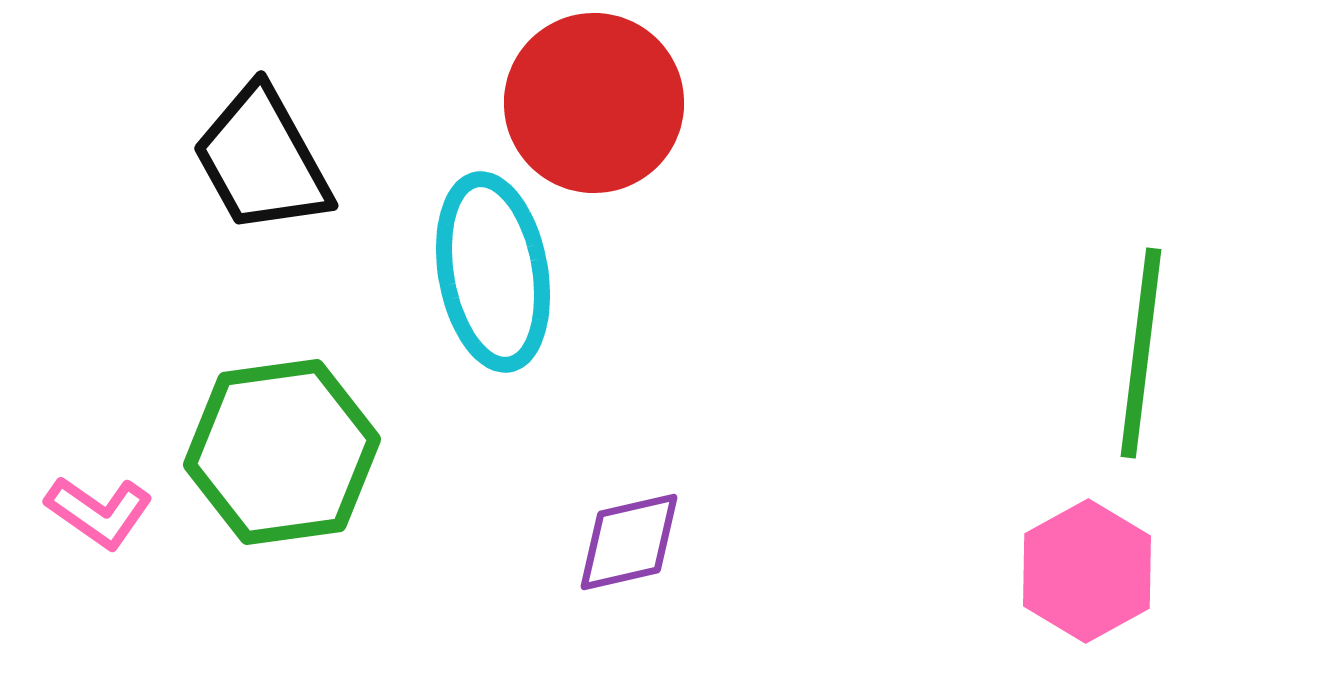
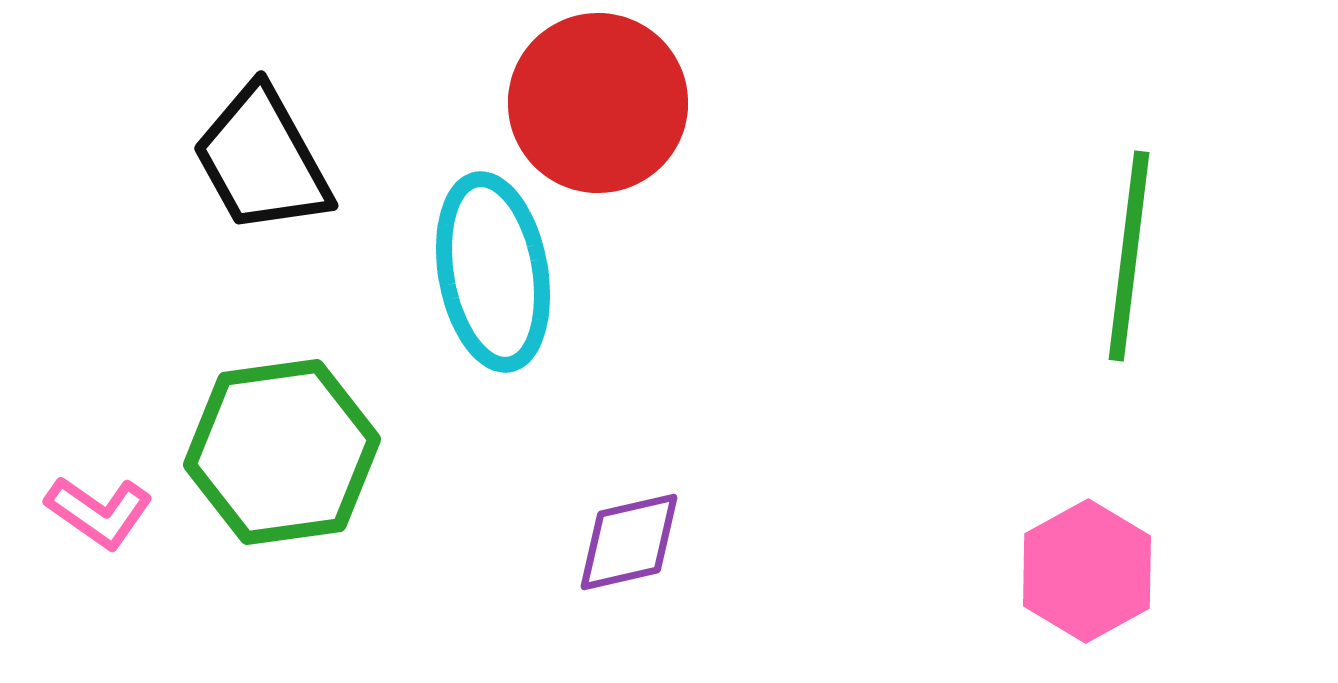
red circle: moved 4 px right
green line: moved 12 px left, 97 px up
